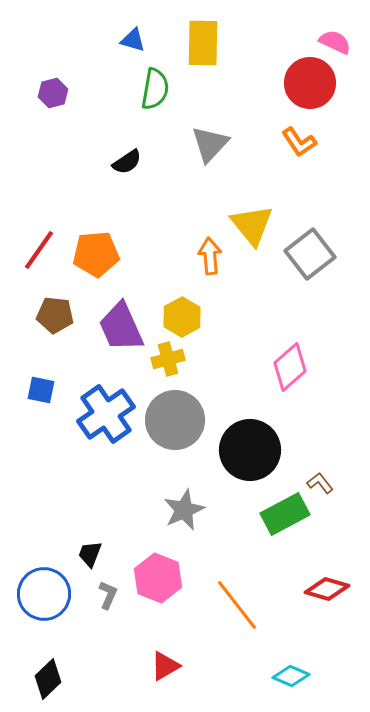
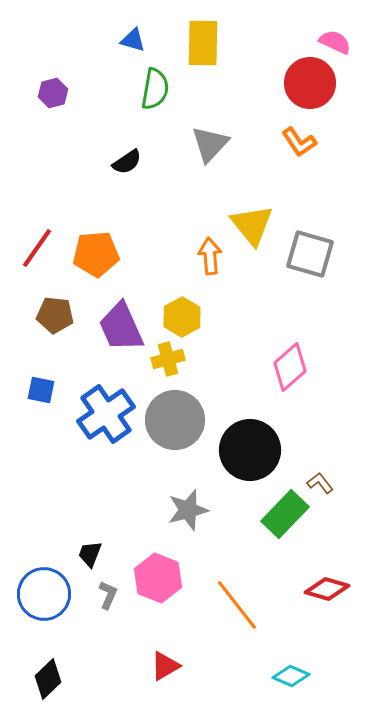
red line: moved 2 px left, 2 px up
gray square: rotated 36 degrees counterclockwise
gray star: moved 4 px right; rotated 9 degrees clockwise
green rectangle: rotated 18 degrees counterclockwise
